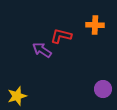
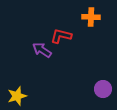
orange cross: moved 4 px left, 8 px up
